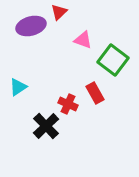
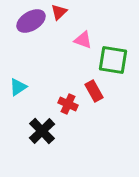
purple ellipse: moved 5 px up; rotated 16 degrees counterclockwise
green square: rotated 28 degrees counterclockwise
red rectangle: moved 1 px left, 2 px up
black cross: moved 4 px left, 5 px down
